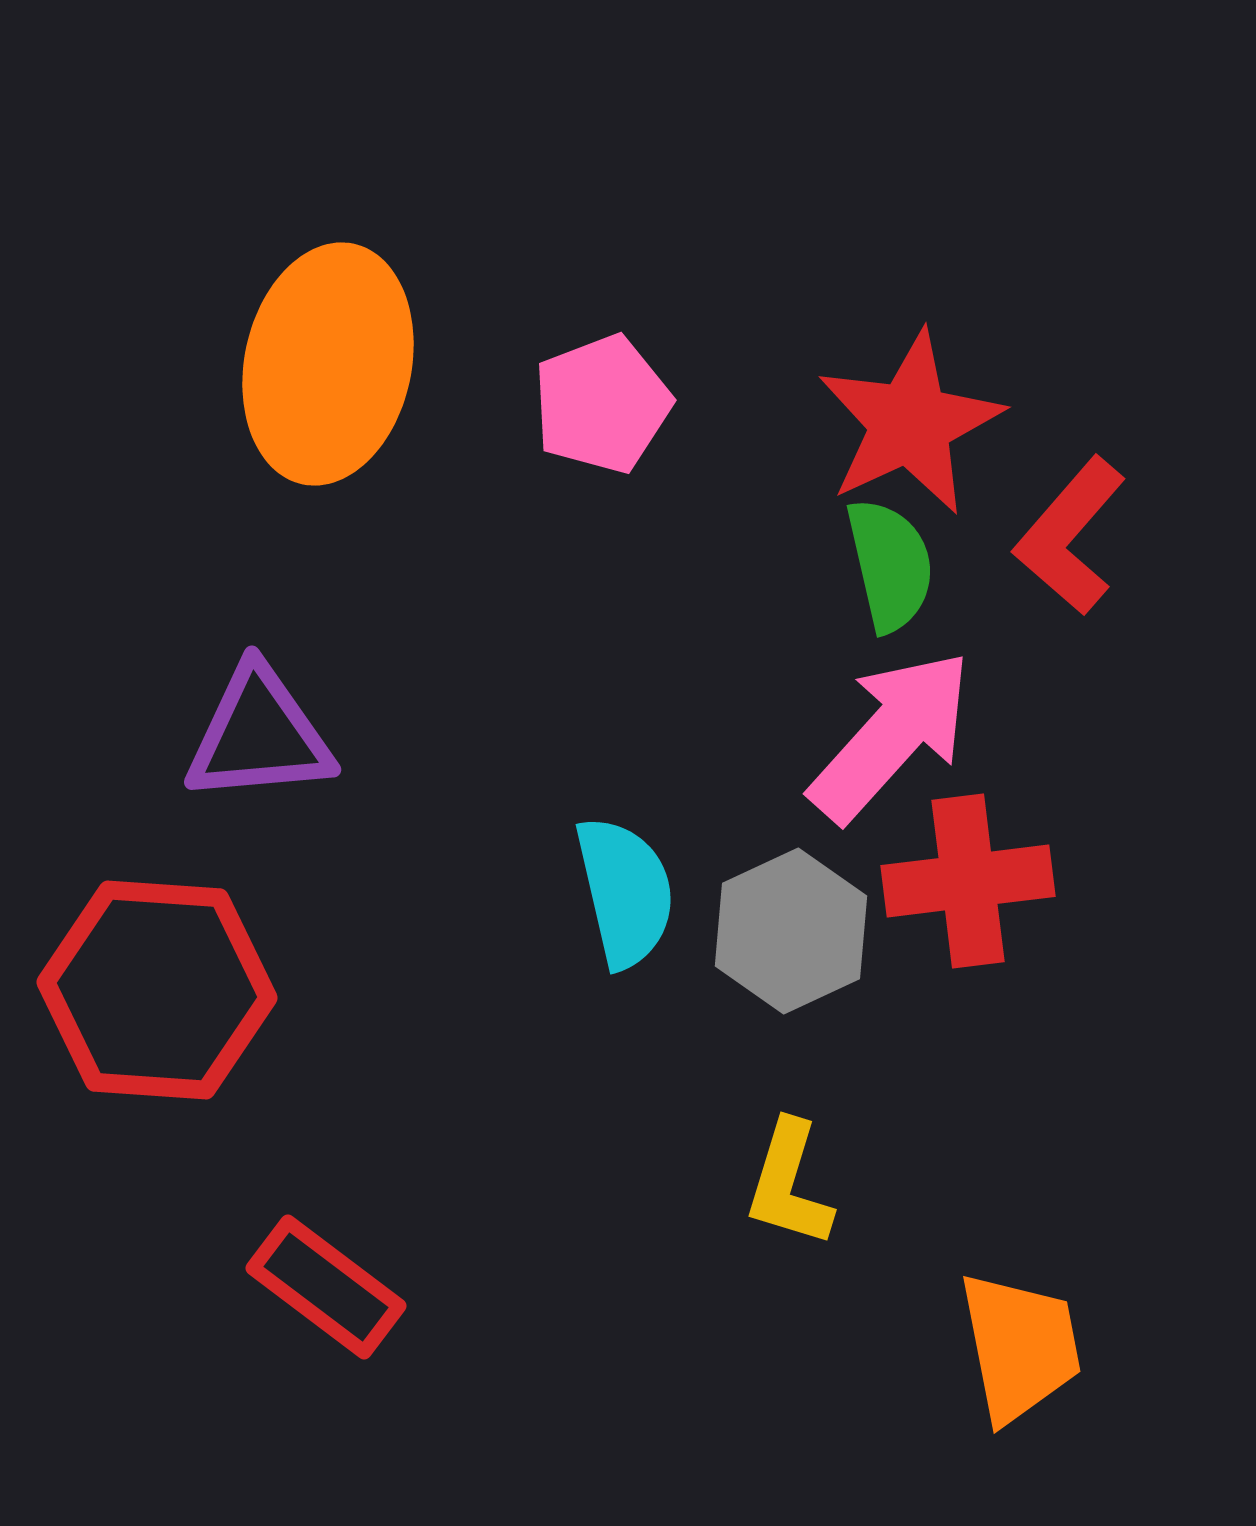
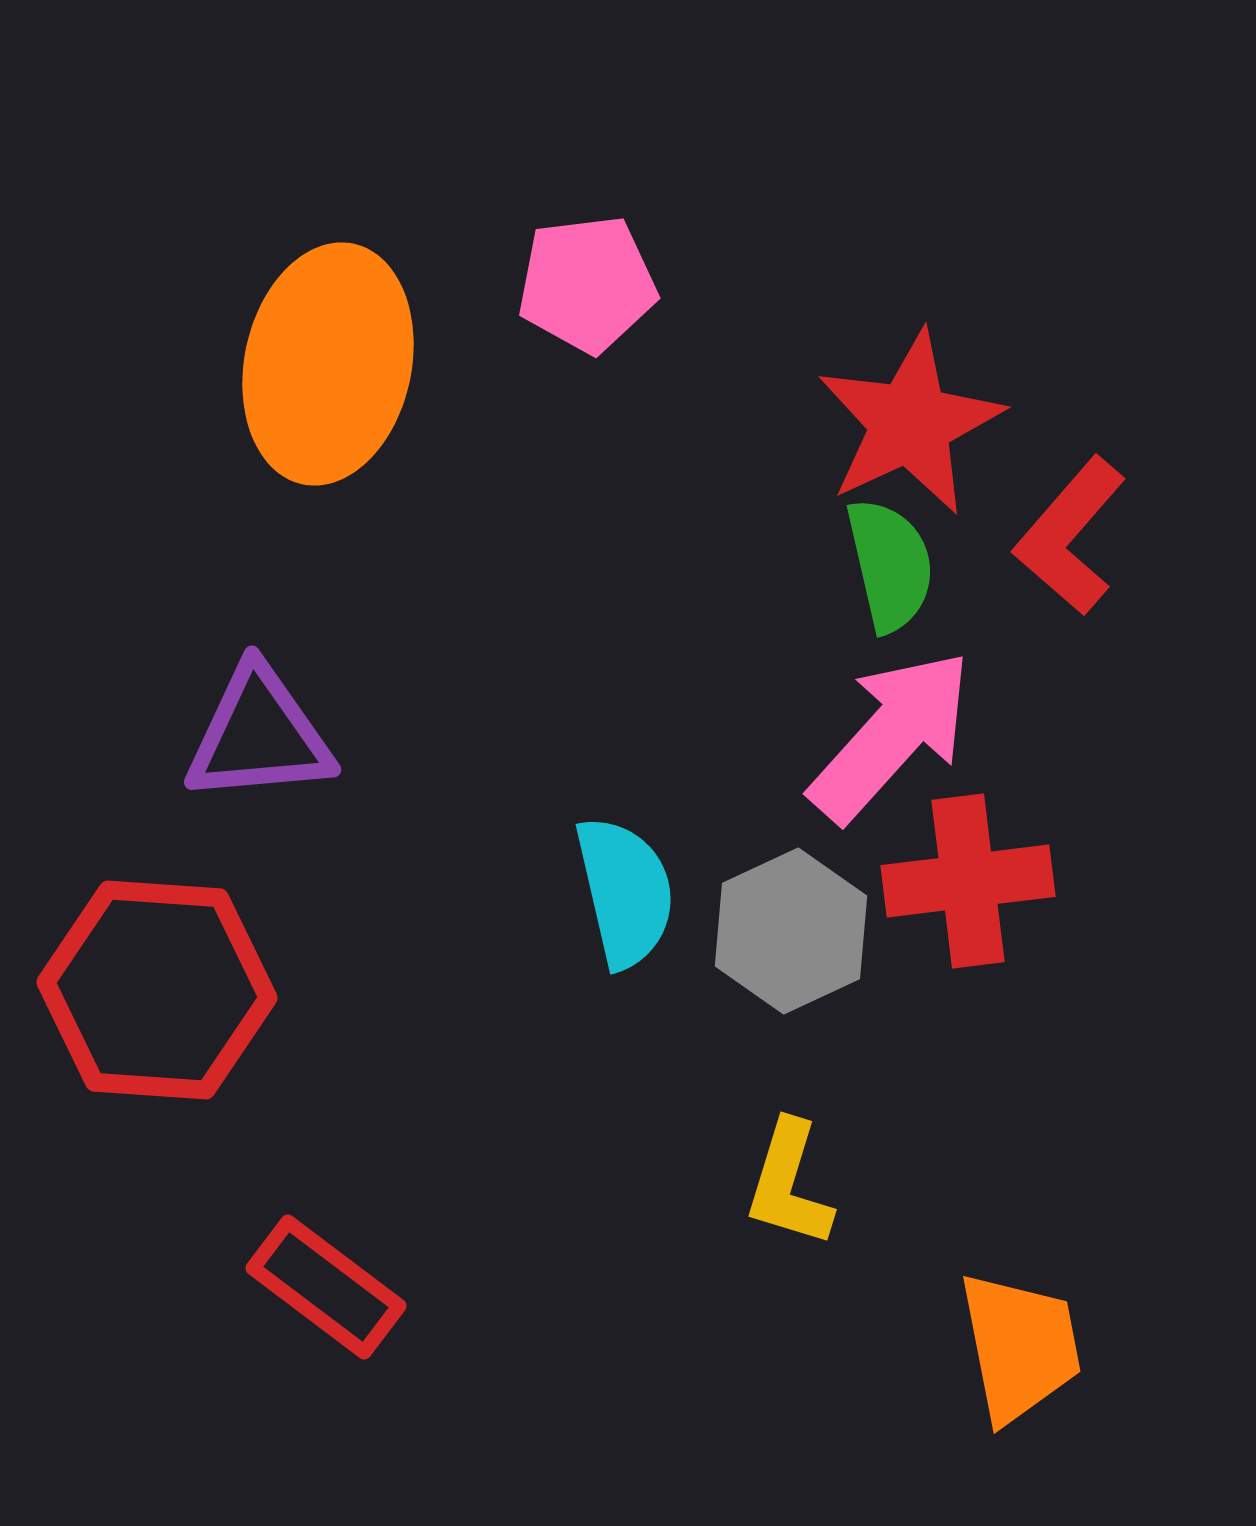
pink pentagon: moved 15 px left, 120 px up; rotated 14 degrees clockwise
